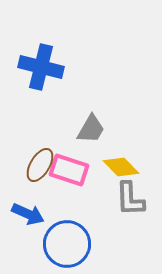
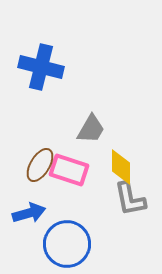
yellow diamond: rotated 45 degrees clockwise
gray L-shape: rotated 9 degrees counterclockwise
blue arrow: moved 1 px right, 1 px up; rotated 40 degrees counterclockwise
